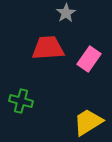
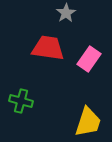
red trapezoid: rotated 12 degrees clockwise
yellow trapezoid: rotated 140 degrees clockwise
